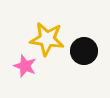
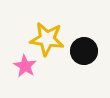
pink star: rotated 10 degrees clockwise
